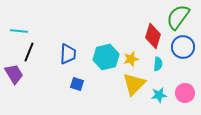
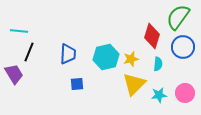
red diamond: moved 1 px left
blue square: rotated 24 degrees counterclockwise
